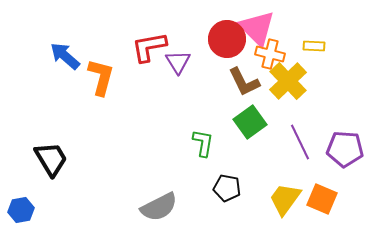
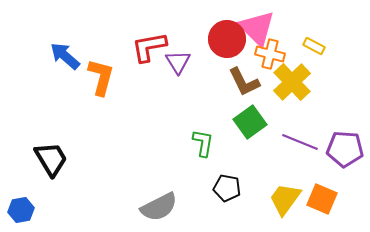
yellow rectangle: rotated 25 degrees clockwise
yellow cross: moved 4 px right, 1 px down
purple line: rotated 42 degrees counterclockwise
